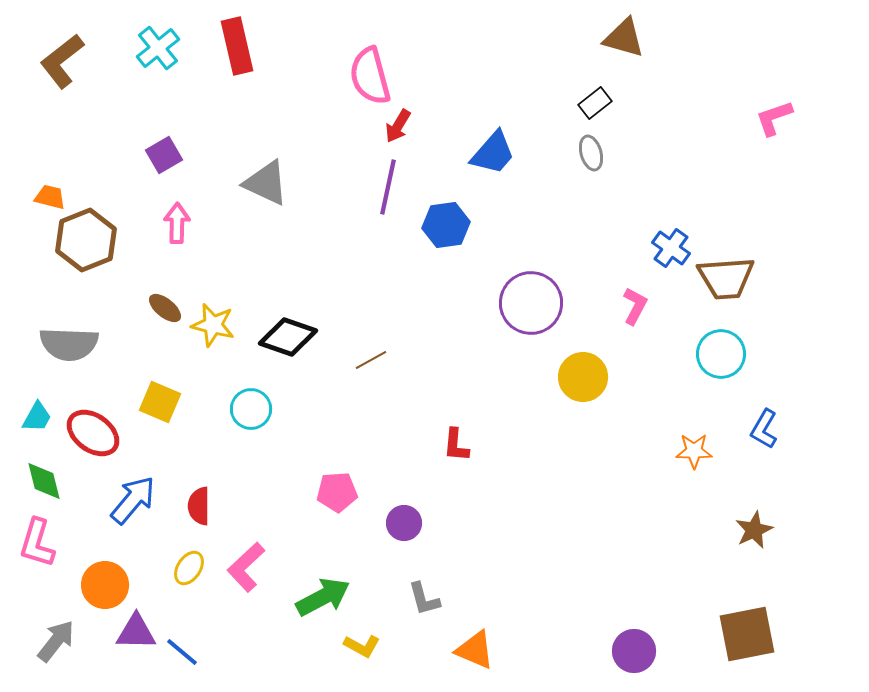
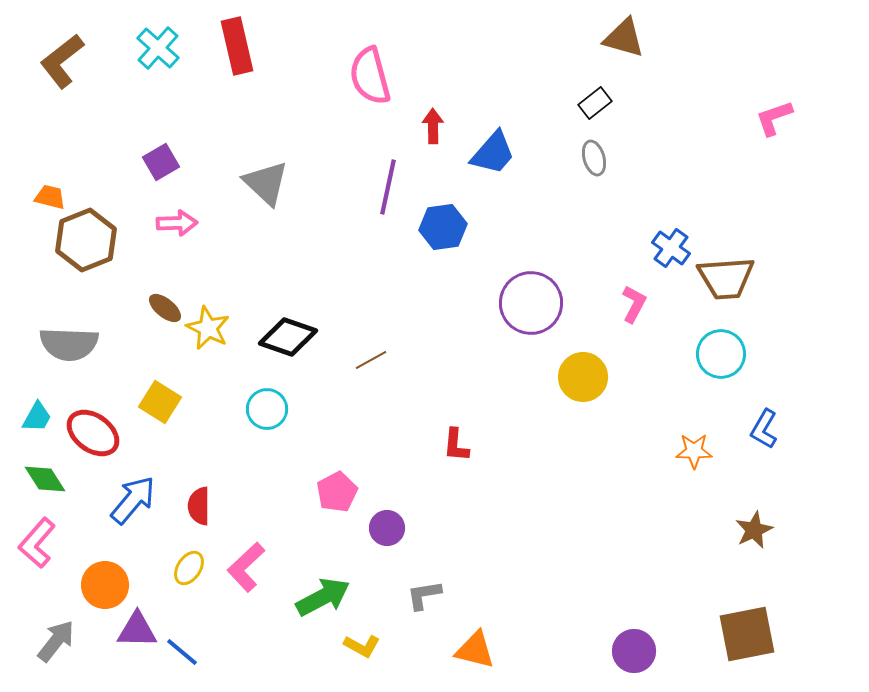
cyan cross at (158, 48): rotated 9 degrees counterclockwise
red arrow at (398, 126): moved 35 px right; rotated 148 degrees clockwise
gray ellipse at (591, 153): moved 3 px right, 5 px down
purple square at (164, 155): moved 3 px left, 7 px down
gray triangle at (266, 183): rotated 18 degrees clockwise
pink arrow at (177, 223): rotated 87 degrees clockwise
blue hexagon at (446, 225): moved 3 px left, 2 px down
pink L-shape at (635, 306): moved 1 px left, 2 px up
yellow star at (213, 325): moved 5 px left, 3 px down; rotated 12 degrees clockwise
yellow square at (160, 402): rotated 9 degrees clockwise
cyan circle at (251, 409): moved 16 px right
green diamond at (44, 481): moved 1 px right, 2 px up; rotated 18 degrees counterclockwise
pink pentagon at (337, 492): rotated 24 degrees counterclockwise
purple circle at (404, 523): moved 17 px left, 5 px down
pink L-shape at (37, 543): rotated 24 degrees clockwise
gray L-shape at (424, 599): moved 4 px up; rotated 96 degrees clockwise
purple triangle at (136, 632): moved 1 px right, 2 px up
orange triangle at (475, 650): rotated 9 degrees counterclockwise
